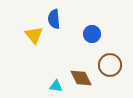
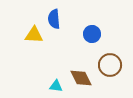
yellow triangle: rotated 48 degrees counterclockwise
